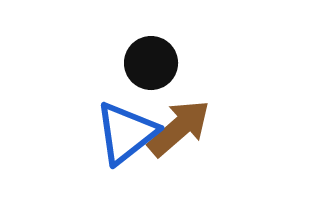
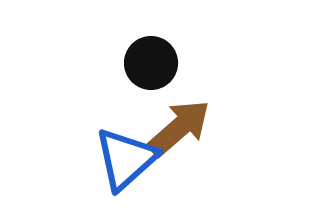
blue triangle: moved 26 px down; rotated 4 degrees counterclockwise
